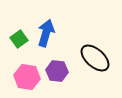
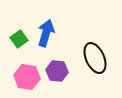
black ellipse: rotated 24 degrees clockwise
